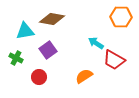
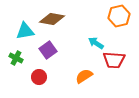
orange hexagon: moved 2 px left, 1 px up; rotated 15 degrees counterclockwise
red trapezoid: rotated 25 degrees counterclockwise
